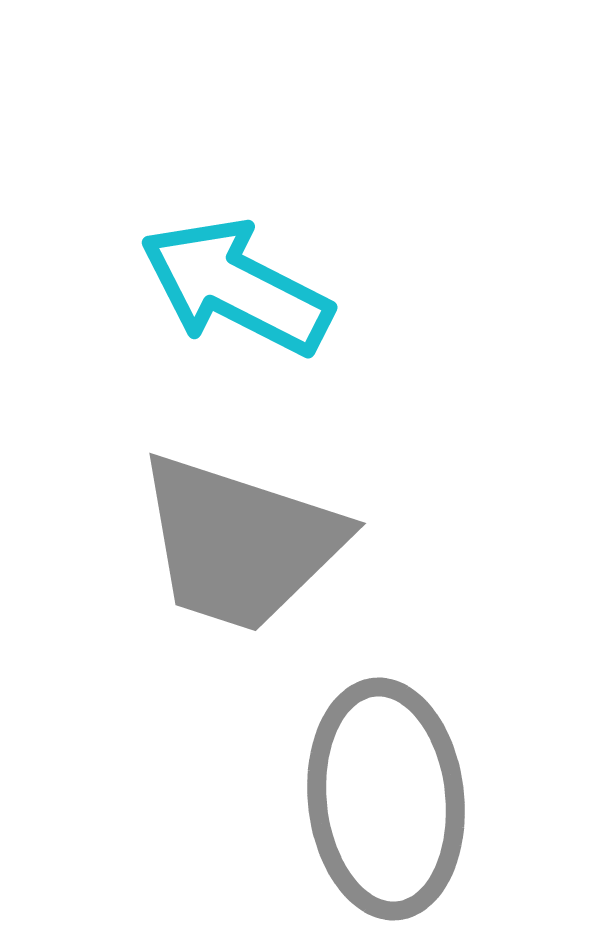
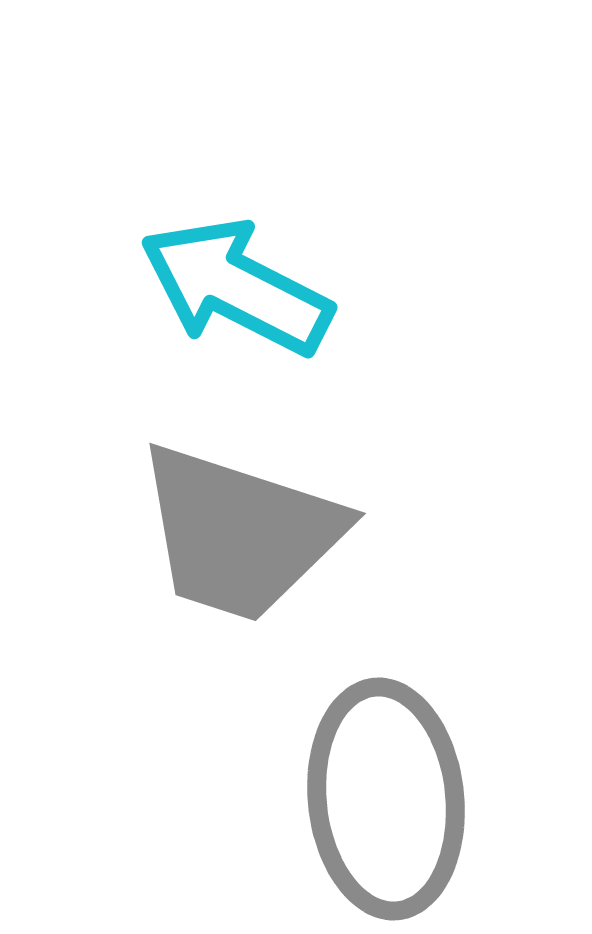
gray trapezoid: moved 10 px up
